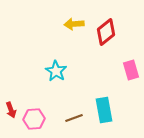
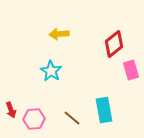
yellow arrow: moved 15 px left, 10 px down
red diamond: moved 8 px right, 12 px down
cyan star: moved 5 px left
brown line: moved 2 px left; rotated 60 degrees clockwise
